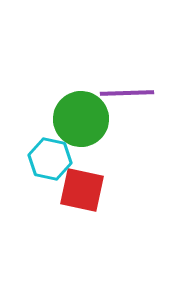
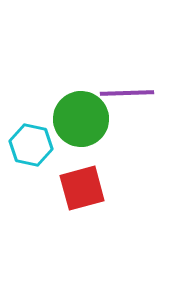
cyan hexagon: moved 19 px left, 14 px up
red square: moved 2 px up; rotated 27 degrees counterclockwise
